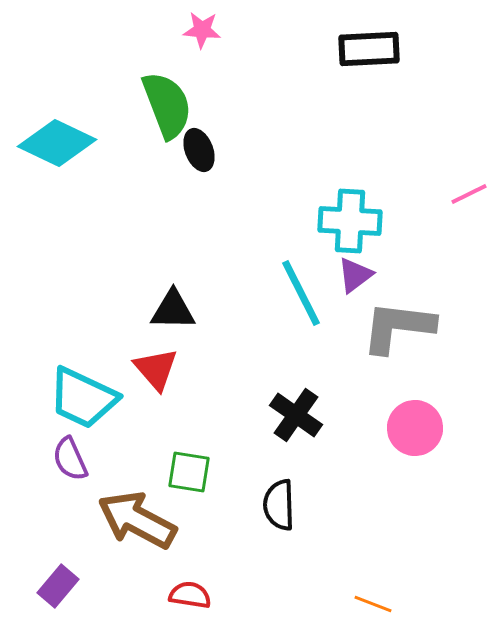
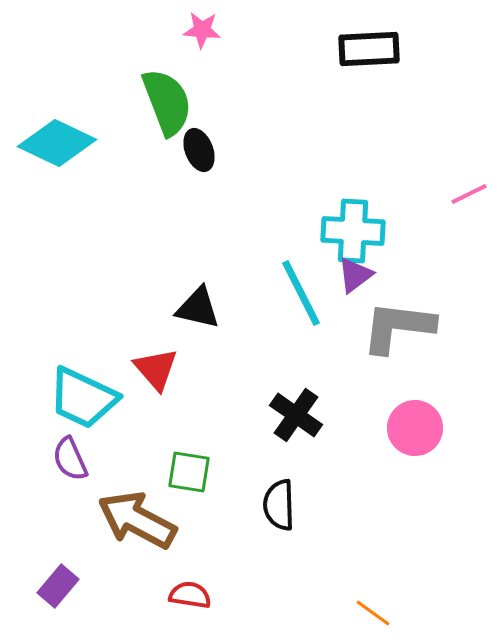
green semicircle: moved 3 px up
cyan cross: moved 3 px right, 10 px down
black triangle: moved 25 px right, 2 px up; rotated 12 degrees clockwise
orange line: moved 9 px down; rotated 15 degrees clockwise
